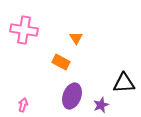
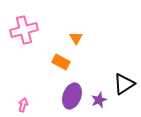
pink cross: rotated 24 degrees counterclockwise
black triangle: moved 1 px down; rotated 30 degrees counterclockwise
purple star: moved 2 px left, 5 px up
